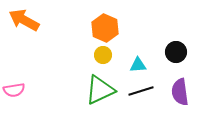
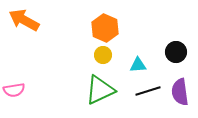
black line: moved 7 px right
